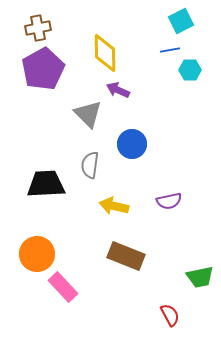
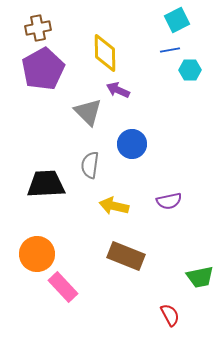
cyan square: moved 4 px left, 1 px up
gray triangle: moved 2 px up
